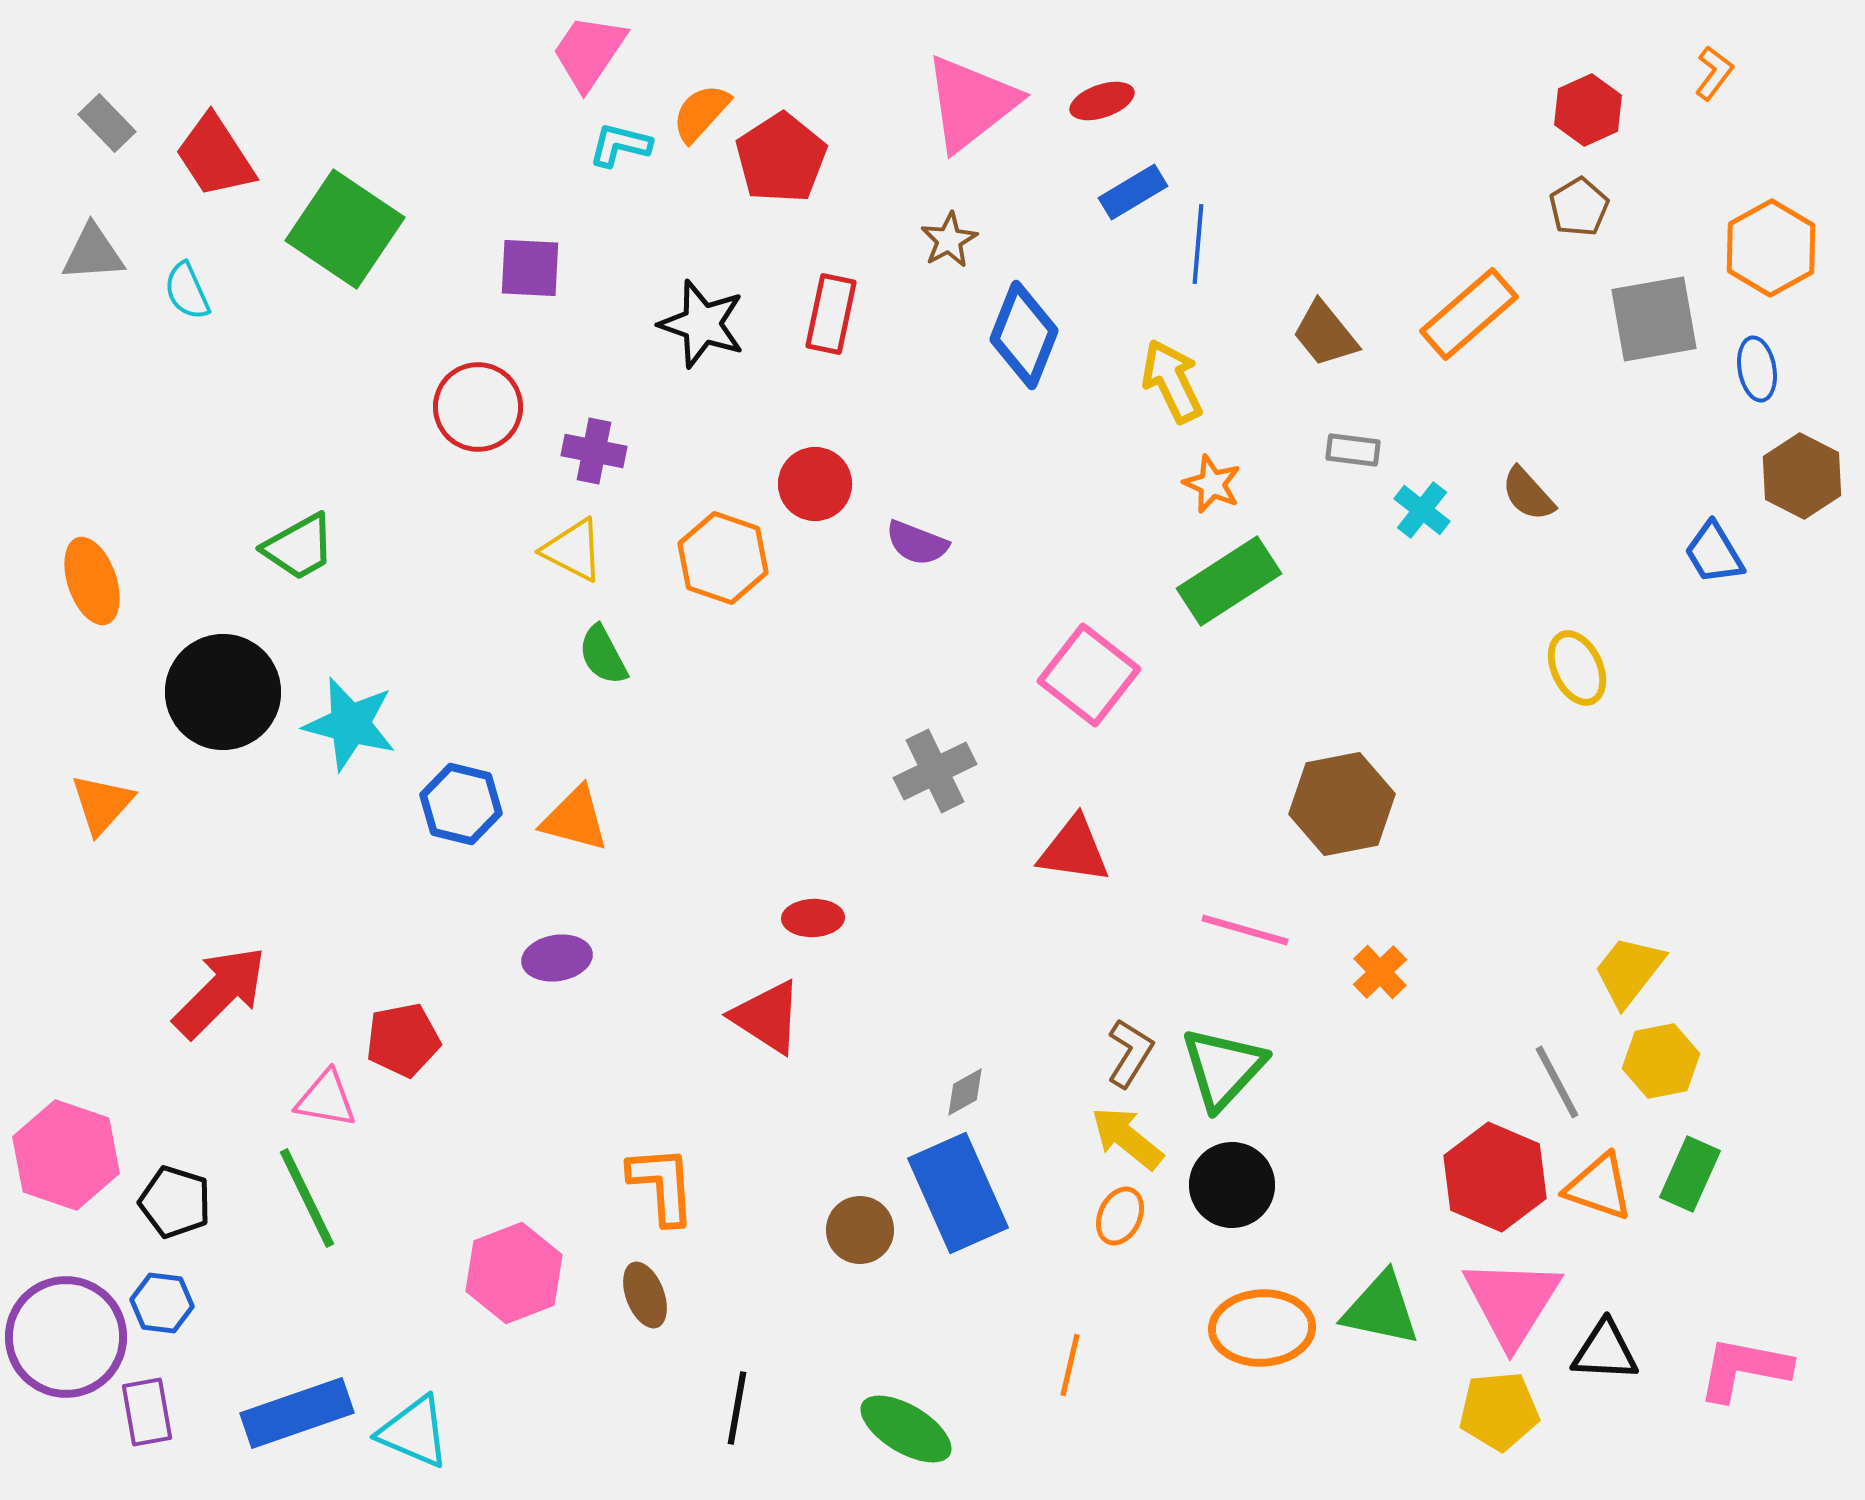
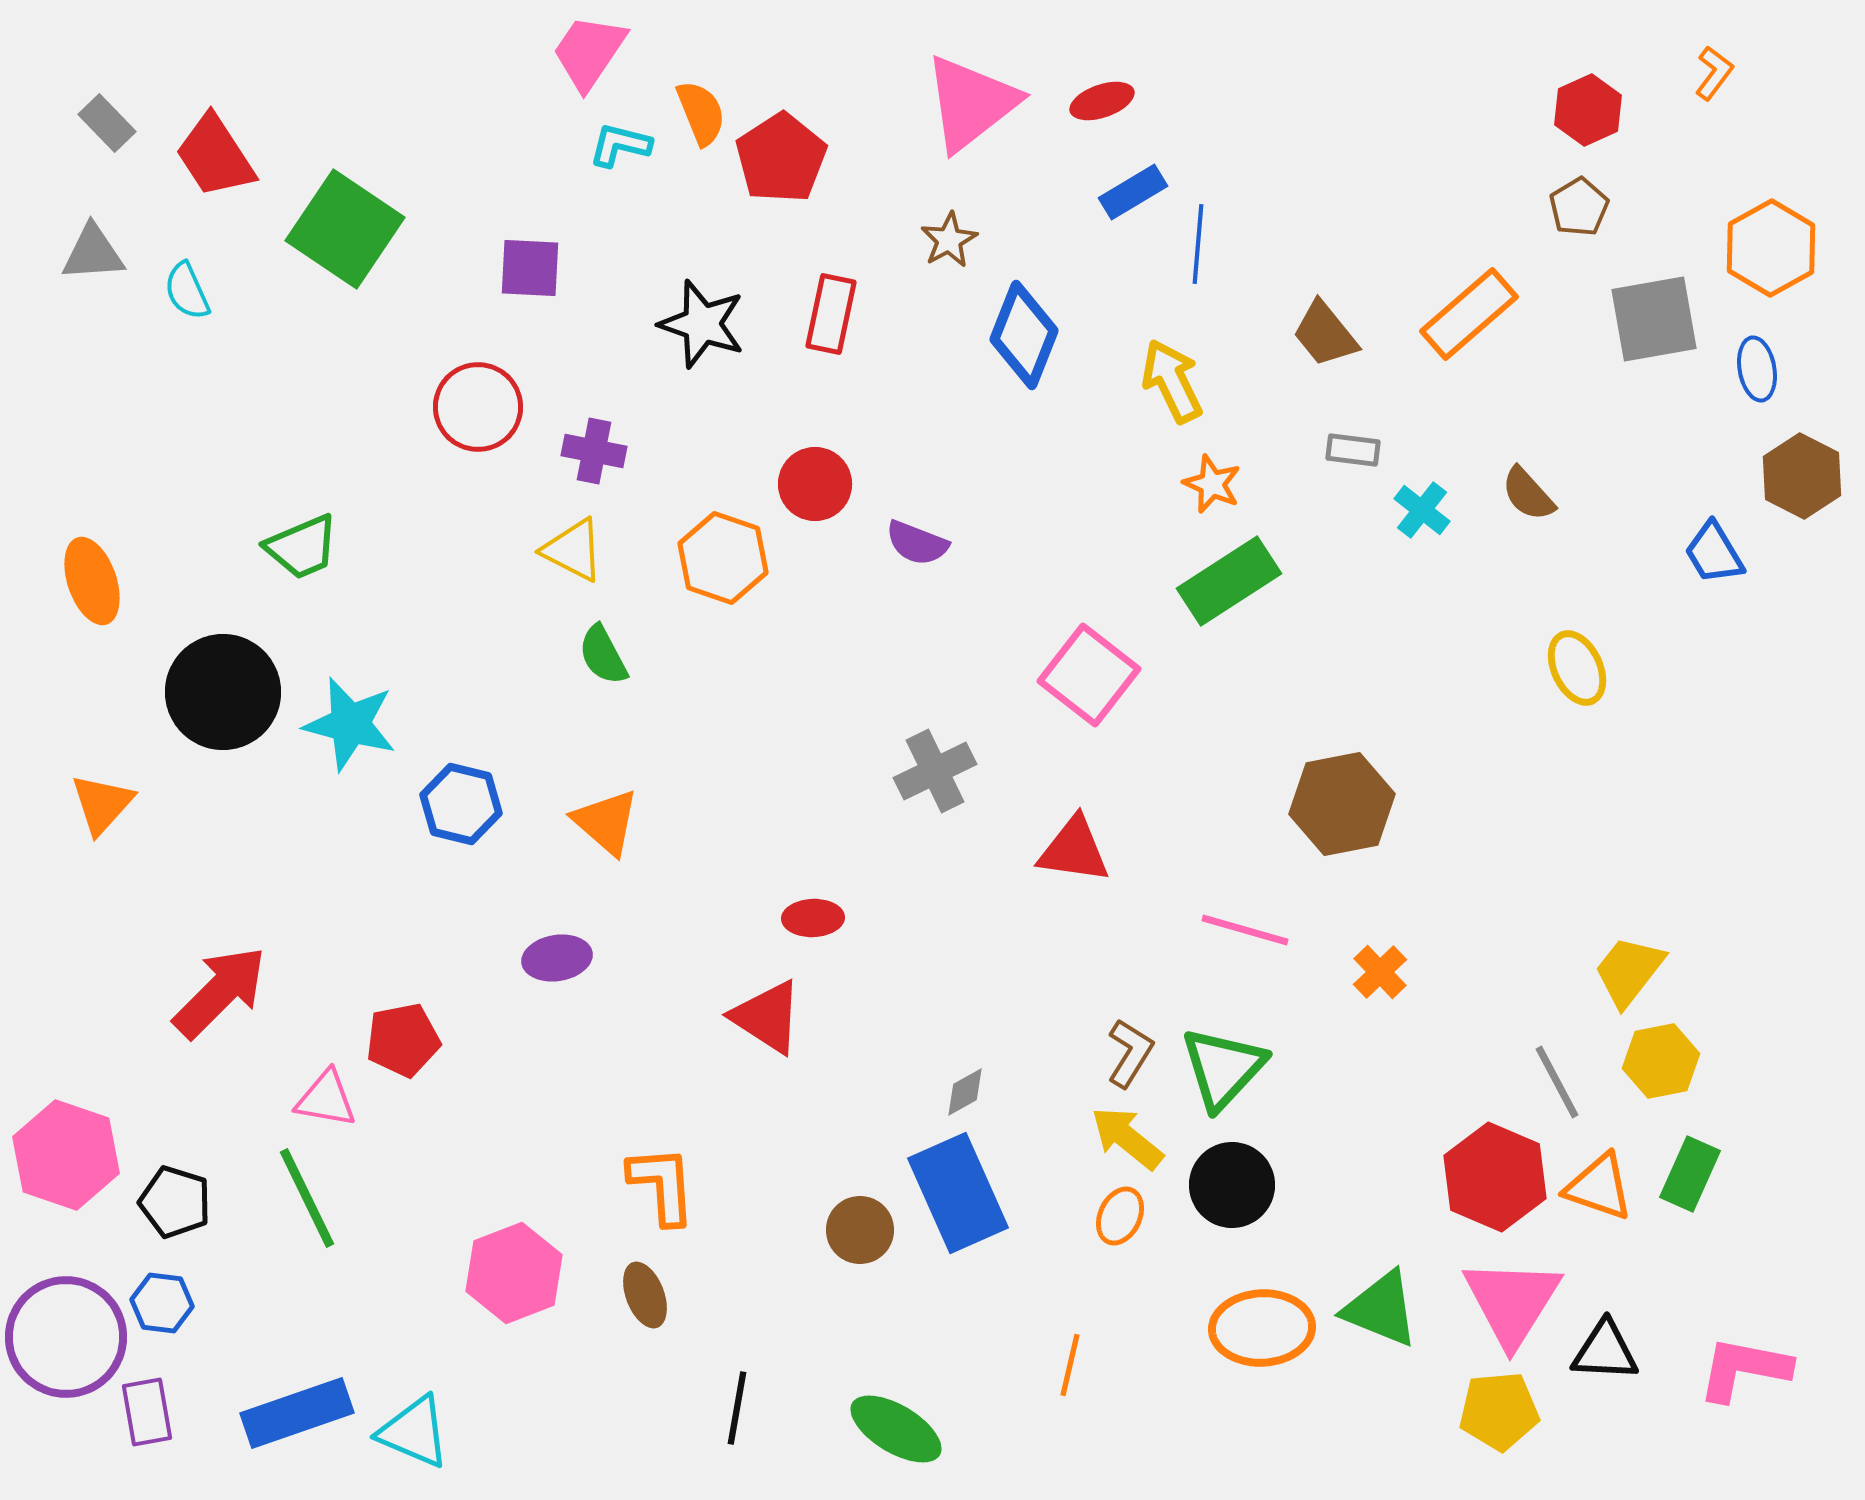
orange semicircle at (701, 113): rotated 116 degrees clockwise
green trapezoid at (299, 547): moved 3 px right; rotated 6 degrees clockwise
orange triangle at (575, 819): moved 31 px right, 3 px down; rotated 26 degrees clockwise
green triangle at (1381, 1309): rotated 10 degrees clockwise
green ellipse at (906, 1429): moved 10 px left
